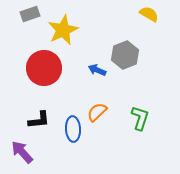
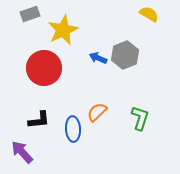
blue arrow: moved 1 px right, 12 px up
